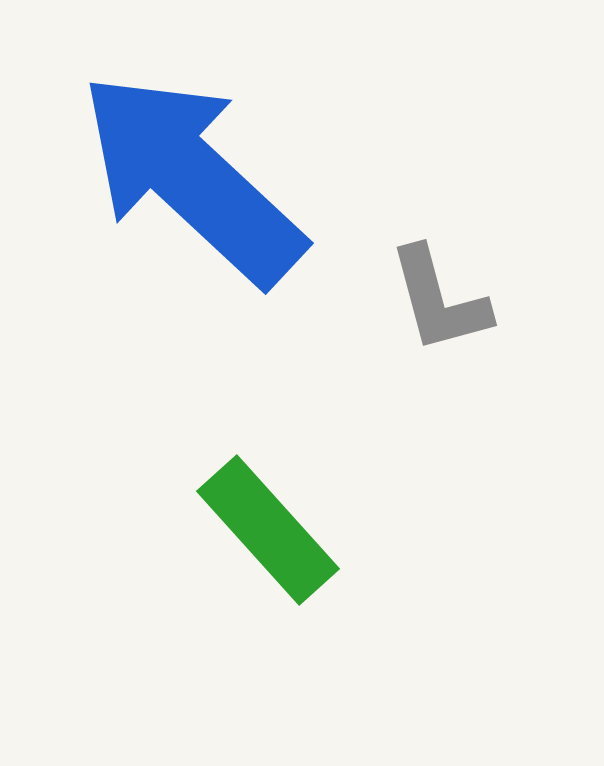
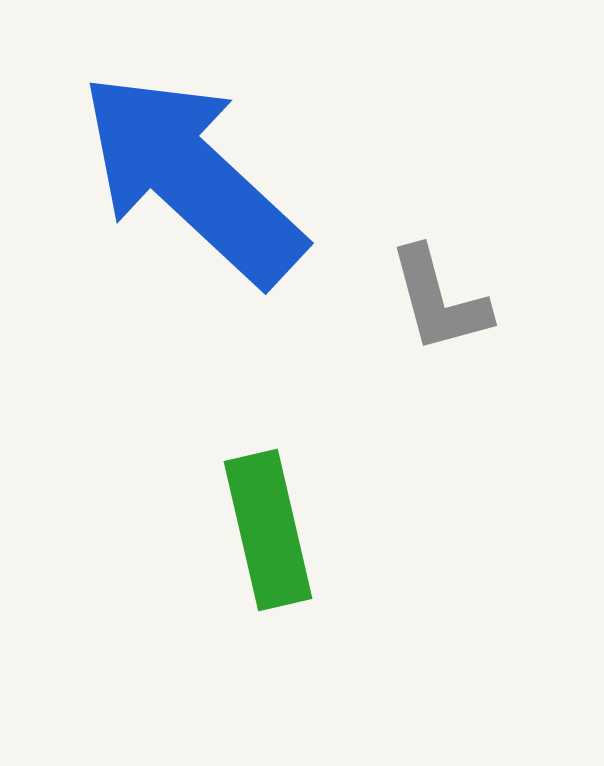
green rectangle: rotated 29 degrees clockwise
